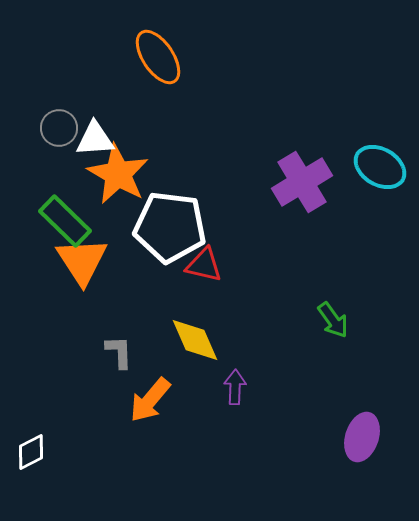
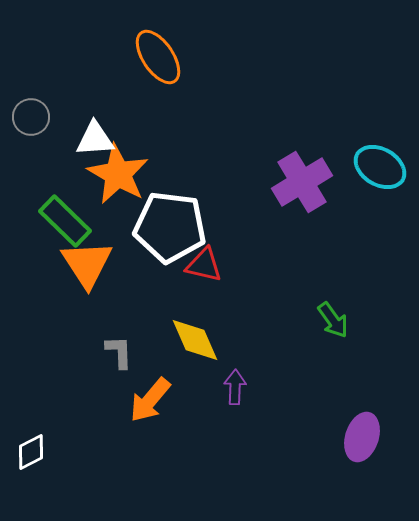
gray circle: moved 28 px left, 11 px up
orange triangle: moved 5 px right, 3 px down
